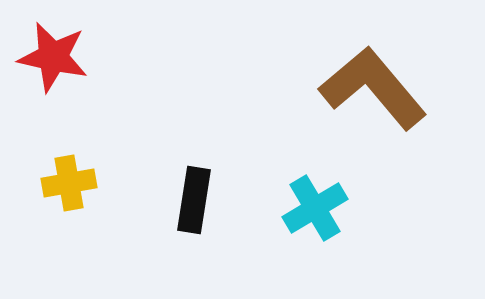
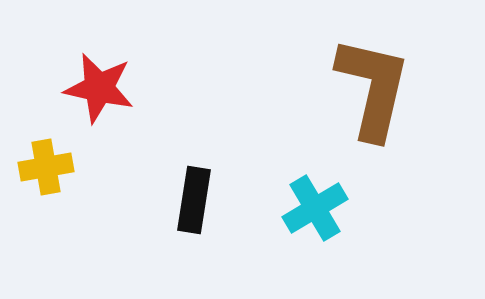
red star: moved 46 px right, 31 px down
brown L-shape: rotated 53 degrees clockwise
yellow cross: moved 23 px left, 16 px up
